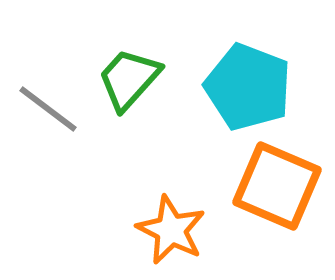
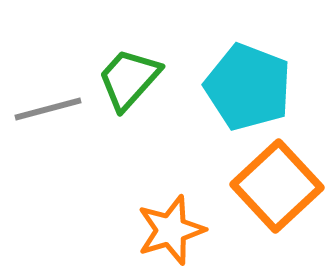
gray line: rotated 52 degrees counterclockwise
orange square: rotated 24 degrees clockwise
orange star: rotated 28 degrees clockwise
